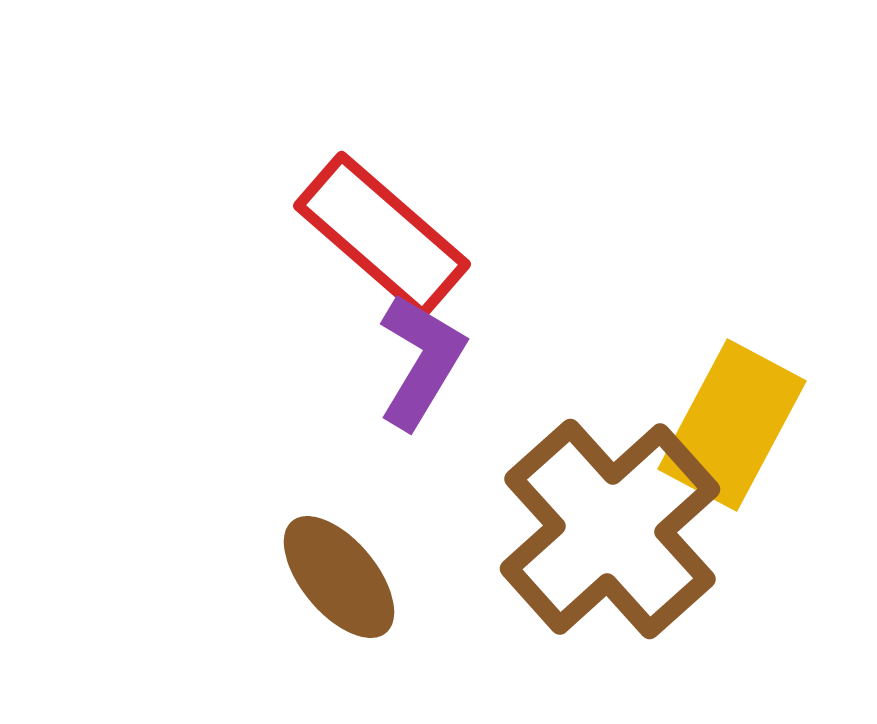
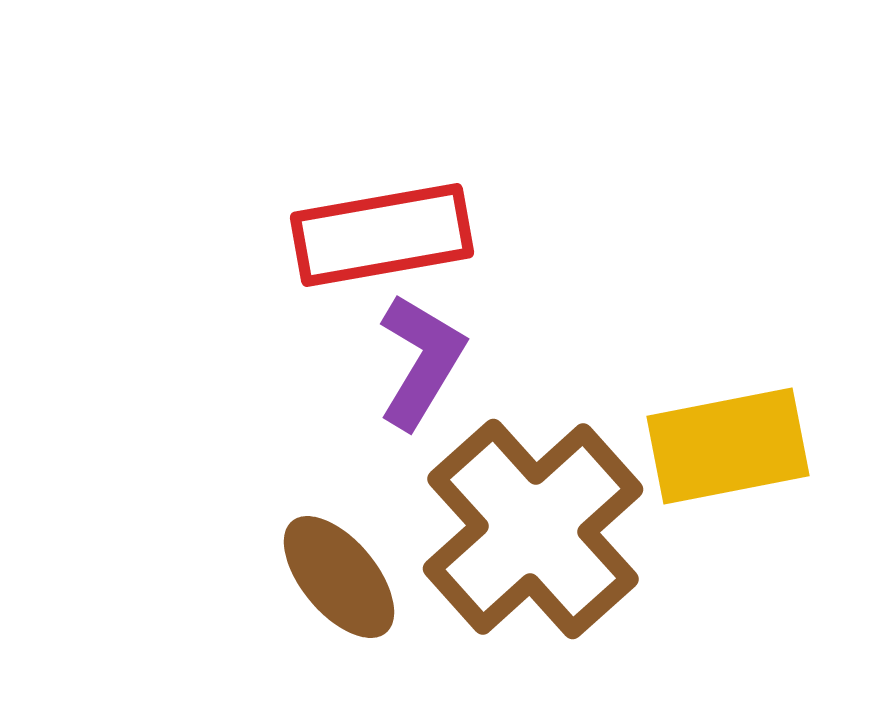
red rectangle: rotated 51 degrees counterclockwise
yellow rectangle: moved 4 px left, 21 px down; rotated 51 degrees clockwise
brown cross: moved 77 px left
